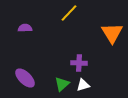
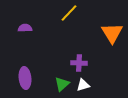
purple ellipse: rotated 40 degrees clockwise
